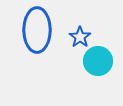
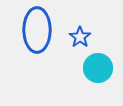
cyan circle: moved 7 px down
